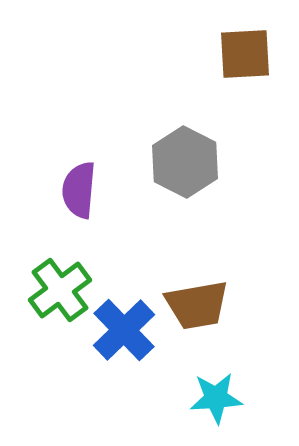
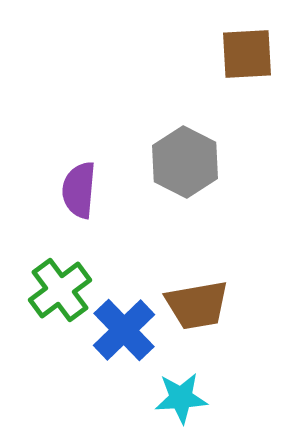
brown square: moved 2 px right
cyan star: moved 35 px left
